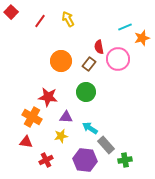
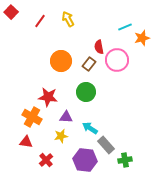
pink circle: moved 1 px left, 1 px down
red cross: rotated 16 degrees counterclockwise
